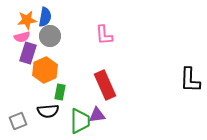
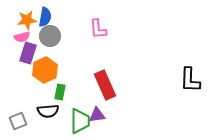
pink L-shape: moved 6 px left, 6 px up
